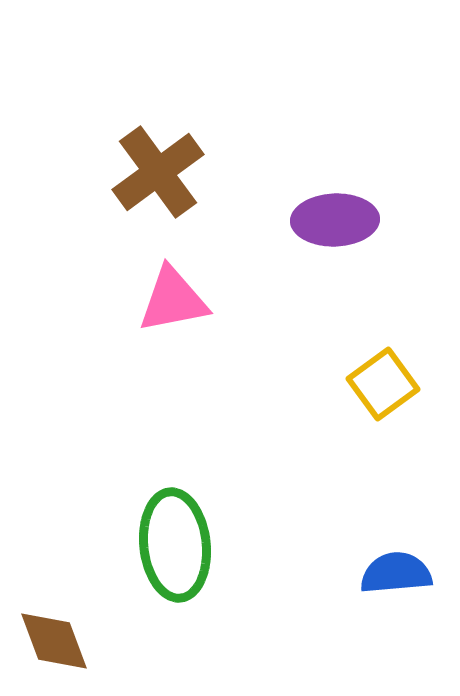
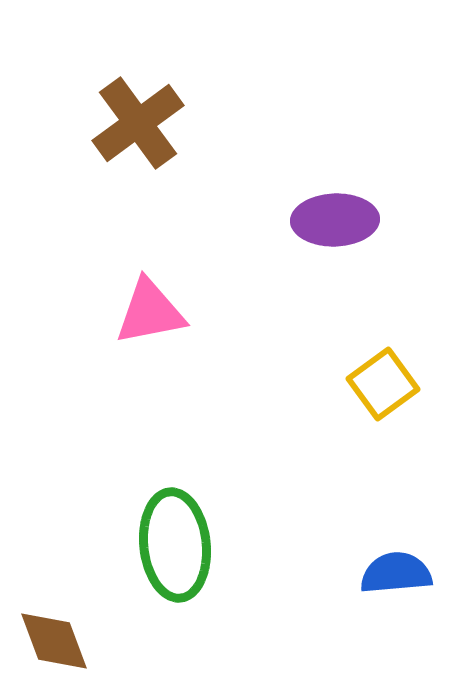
brown cross: moved 20 px left, 49 px up
pink triangle: moved 23 px left, 12 px down
